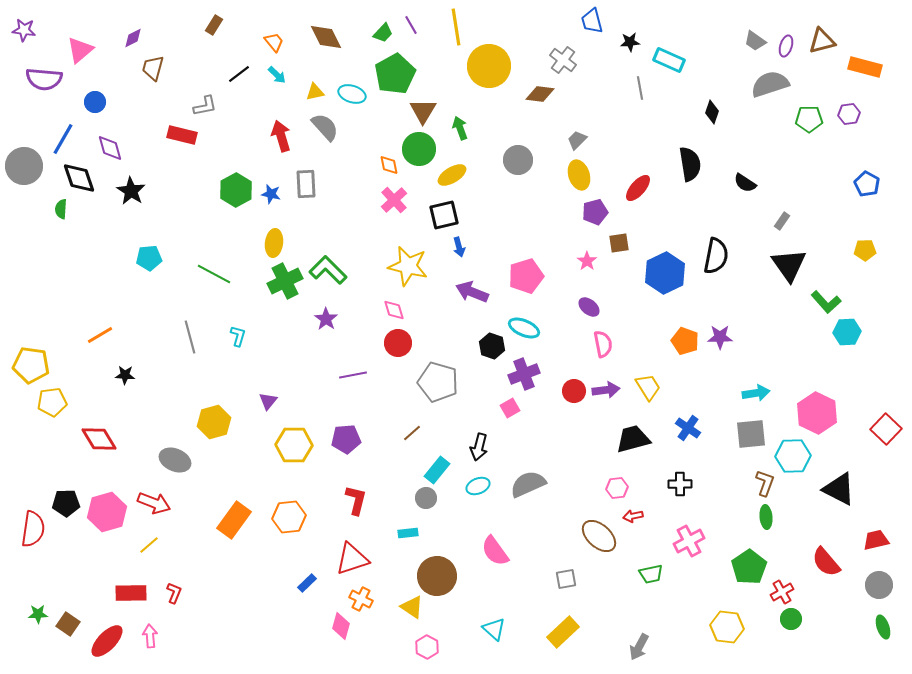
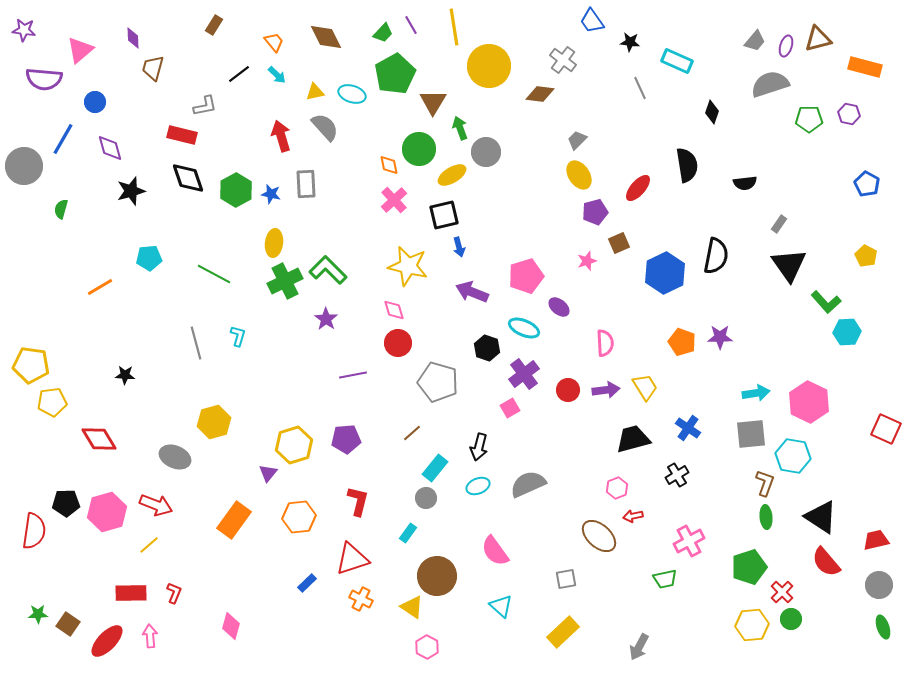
blue trapezoid at (592, 21): rotated 20 degrees counterclockwise
yellow line at (456, 27): moved 2 px left
purple diamond at (133, 38): rotated 65 degrees counterclockwise
gray trapezoid at (755, 41): rotated 85 degrees counterclockwise
brown triangle at (822, 41): moved 4 px left, 2 px up
black star at (630, 42): rotated 12 degrees clockwise
cyan rectangle at (669, 60): moved 8 px right, 1 px down
gray line at (640, 88): rotated 15 degrees counterclockwise
brown triangle at (423, 111): moved 10 px right, 9 px up
purple hexagon at (849, 114): rotated 20 degrees clockwise
gray circle at (518, 160): moved 32 px left, 8 px up
black semicircle at (690, 164): moved 3 px left, 1 px down
yellow ellipse at (579, 175): rotated 16 degrees counterclockwise
black diamond at (79, 178): moved 109 px right
black semicircle at (745, 183): rotated 40 degrees counterclockwise
black star at (131, 191): rotated 24 degrees clockwise
green semicircle at (61, 209): rotated 12 degrees clockwise
gray rectangle at (782, 221): moved 3 px left, 3 px down
brown square at (619, 243): rotated 15 degrees counterclockwise
yellow pentagon at (865, 250): moved 1 px right, 6 px down; rotated 30 degrees clockwise
pink star at (587, 261): rotated 18 degrees clockwise
purple ellipse at (589, 307): moved 30 px left
orange line at (100, 335): moved 48 px up
gray line at (190, 337): moved 6 px right, 6 px down
orange pentagon at (685, 341): moved 3 px left, 1 px down
pink semicircle at (603, 344): moved 2 px right, 1 px up; rotated 8 degrees clockwise
black hexagon at (492, 346): moved 5 px left, 2 px down
purple cross at (524, 374): rotated 16 degrees counterclockwise
yellow trapezoid at (648, 387): moved 3 px left
red circle at (574, 391): moved 6 px left, 1 px up
purple triangle at (268, 401): moved 72 px down
pink hexagon at (817, 413): moved 8 px left, 11 px up
red square at (886, 429): rotated 20 degrees counterclockwise
yellow hexagon at (294, 445): rotated 18 degrees counterclockwise
cyan hexagon at (793, 456): rotated 12 degrees clockwise
gray ellipse at (175, 460): moved 3 px up
cyan rectangle at (437, 470): moved 2 px left, 2 px up
black cross at (680, 484): moved 3 px left, 9 px up; rotated 30 degrees counterclockwise
pink hexagon at (617, 488): rotated 15 degrees counterclockwise
black triangle at (839, 489): moved 18 px left, 28 px down; rotated 6 degrees clockwise
red L-shape at (356, 500): moved 2 px right, 1 px down
red arrow at (154, 503): moved 2 px right, 2 px down
orange hexagon at (289, 517): moved 10 px right
red semicircle at (33, 529): moved 1 px right, 2 px down
cyan rectangle at (408, 533): rotated 48 degrees counterclockwise
green pentagon at (749, 567): rotated 16 degrees clockwise
green trapezoid at (651, 574): moved 14 px right, 5 px down
red cross at (782, 592): rotated 15 degrees counterclockwise
pink diamond at (341, 626): moved 110 px left
yellow hexagon at (727, 627): moved 25 px right, 2 px up; rotated 12 degrees counterclockwise
cyan triangle at (494, 629): moved 7 px right, 23 px up
